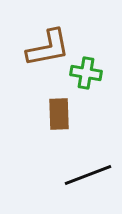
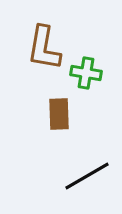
brown L-shape: moved 4 px left; rotated 111 degrees clockwise
black line: moved 1 px left, 1 px down; rotated 9 degrees counterclockwise
